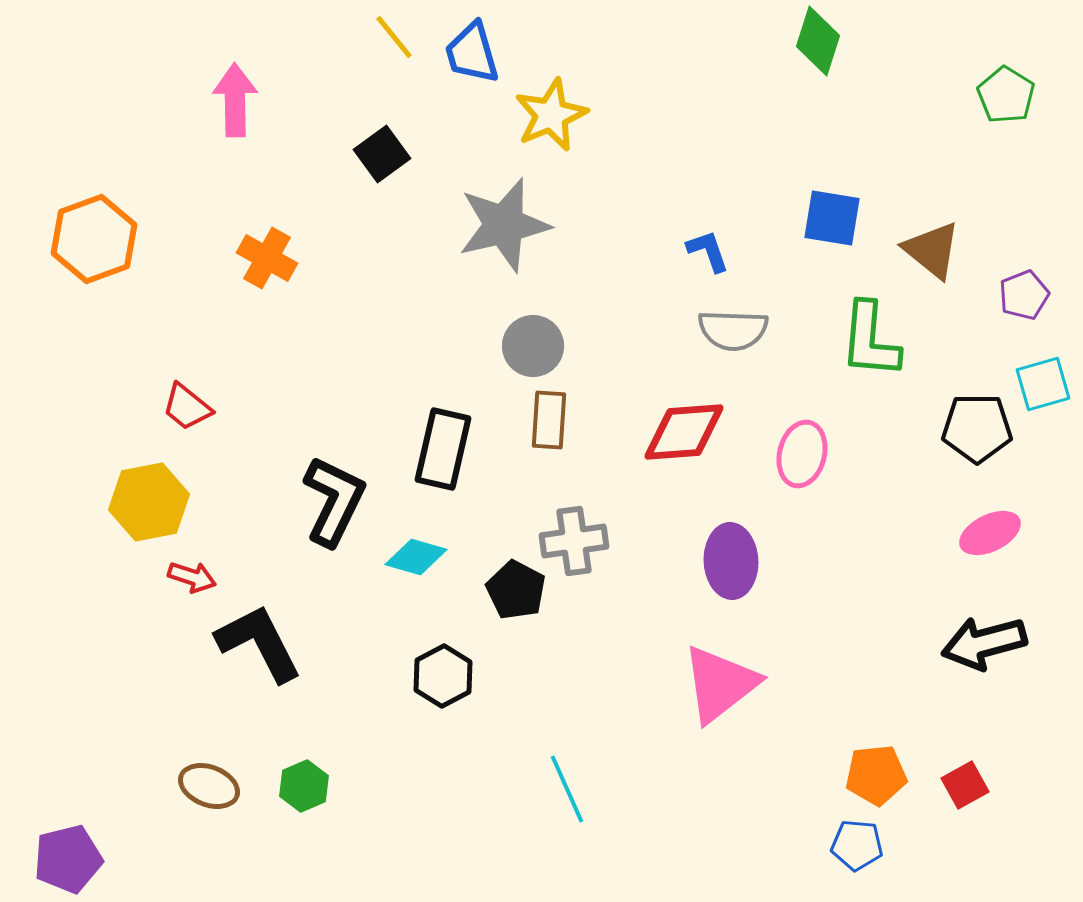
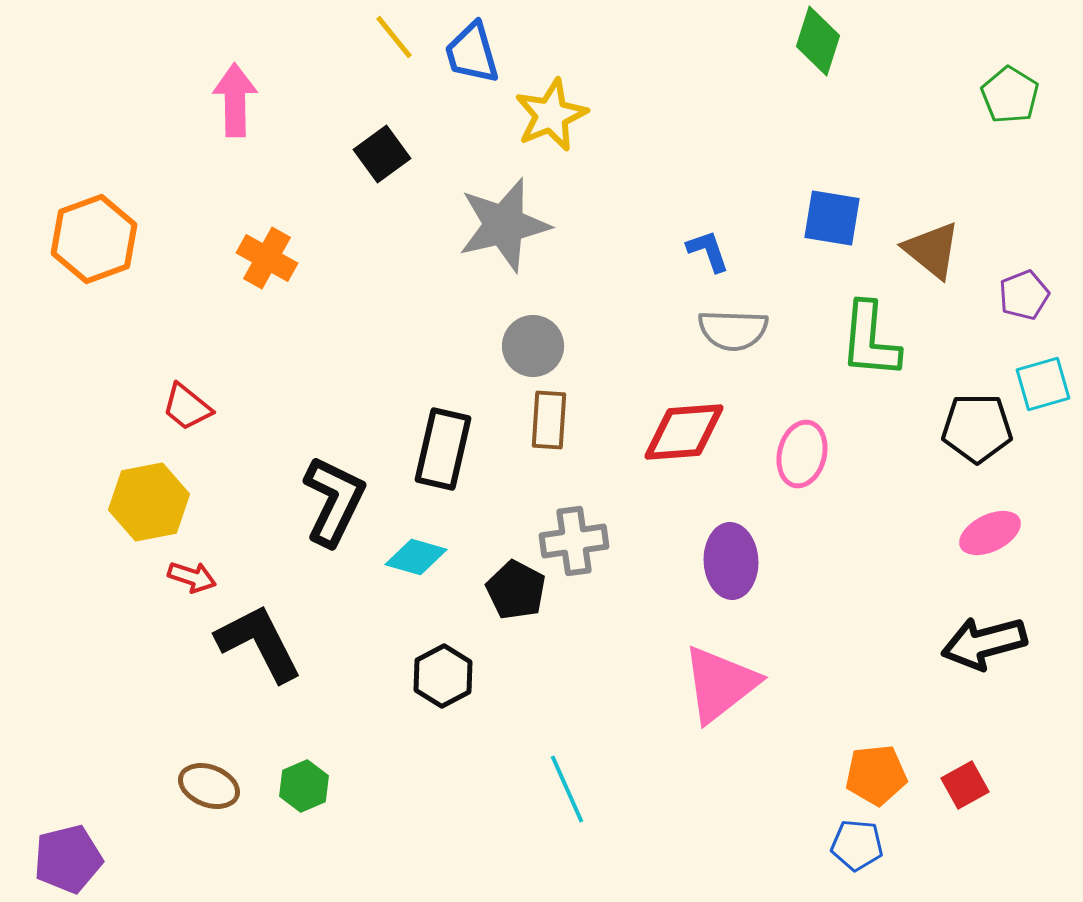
green pentagon at (1006, 95): moved 4 px right
